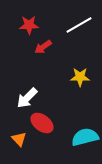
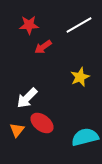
yellow star: rotated 24 degrees counterclockwise
orange triangle: moved 2 px left, 9 px up; rotated 21 degrees clockwise
